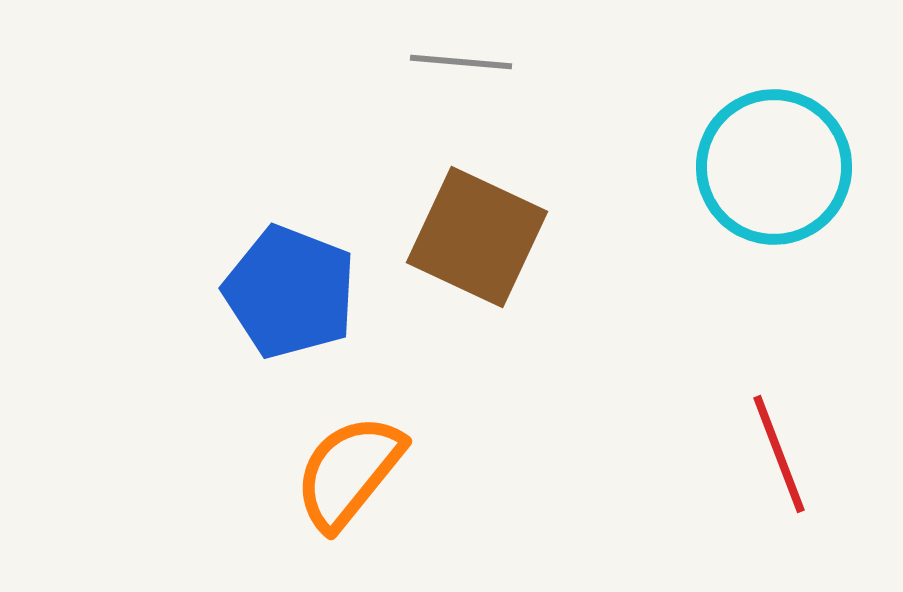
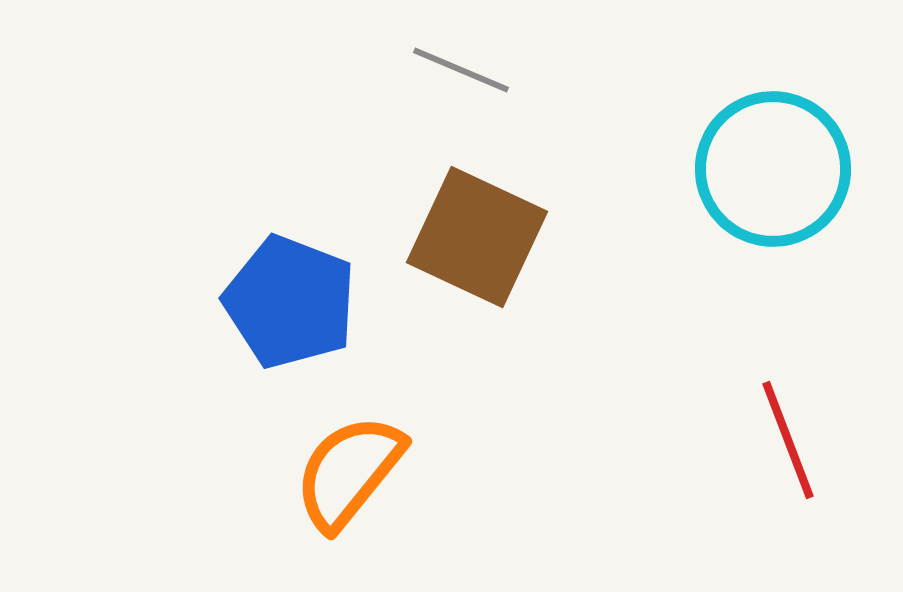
gray line: moved 8 px down; rotated 18 degrees clockwise
cyan circle: moved 1 px left, 2 px down
blue pentagon: moved 10 px down
red line: moved 9 px right, 14 px up
